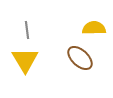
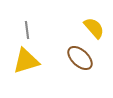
yellow semicircle: rotated 50 degrees clockwise
yellow triangle: moved 1 px right, 1 px down; rotated 44 degrees clockwise
